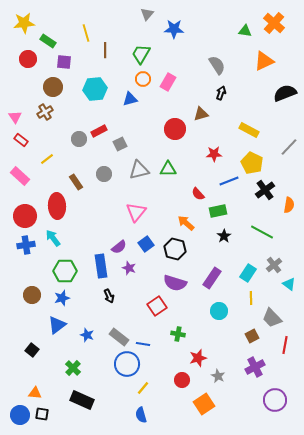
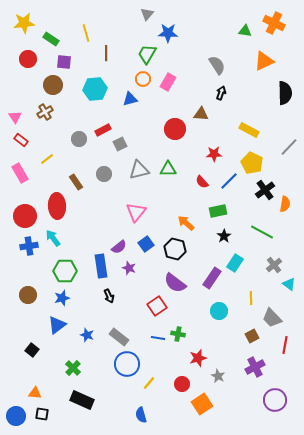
orange cross at (274, 23): rotated 15 degrees counterclockwise
blue star at (174, 29): moved 6 px left, 4 px down
green rectangle at (48, 41): moved 3 px right, 2 px up
brown line at (105, 50): moved 1 px right, 3 px down
green trapezoid at (141, 54): moved 6 px right
brown circle at (53, 87): moved 2 px up
black semicircle at (285, 93): rotated 110 degrees clockwise
brown triangle at (201, 114): rotated 21 degrees clockwise
red rectangle at (99, 131): moved 4 px right, 1 px up
pink rectangle at (20, 176): moved 3 px up; rotated 18 degrees clockwise
blue line at (229, 181): rotated 24 degrees counterclockwise
red semicircle at (198, 194): moved 4 px right, 12 px up
orange semicircle at (289, 205): moved 4 px left, 1 px up
blue cross at (26, 245): moved 3 px right, 1 px down
cyan rectangle at (248, 273): moved 13 px left, 10 px up
purple semicircle at (175, 283): rotated 20 degrees clockwise
brown circle at (32, 295): moved 4 px left
blue line at (143, 344): moved 15 px right, 6 px up
red circle at (182, 380): moved 4 px down
yellow line at (143, 388): moved 6 px right, 5 px up
orange square at (204, 404): moved 2 px left
blue circle at (20, 415): moved 4 px left, 1 px down
